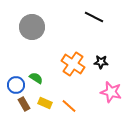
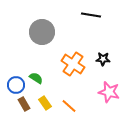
black line: moved 3 px left, 2 px up; rotated 18 degrees counterclockwise
gray circle: moved 10 px right, 5 px down
black star: moved 2 px right, 3 px up
pink star: moved 2 px left
yellow rectangle: rotated 32 degrees clockwise
